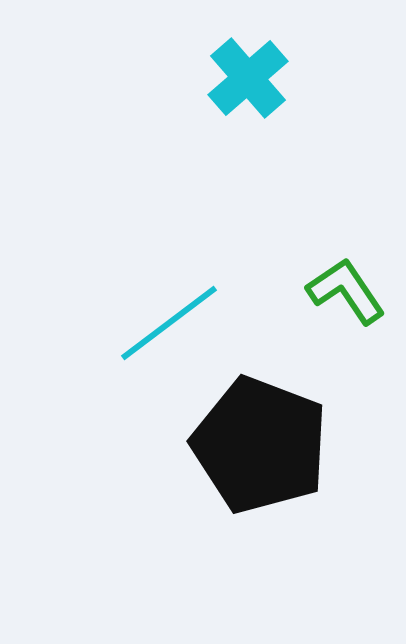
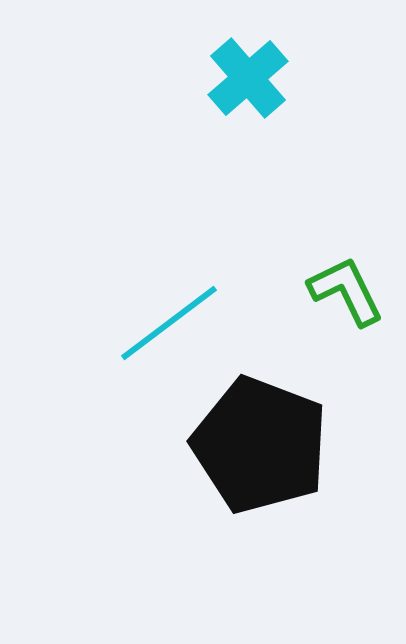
green L-shape: rotated 8 degrees clockwise
